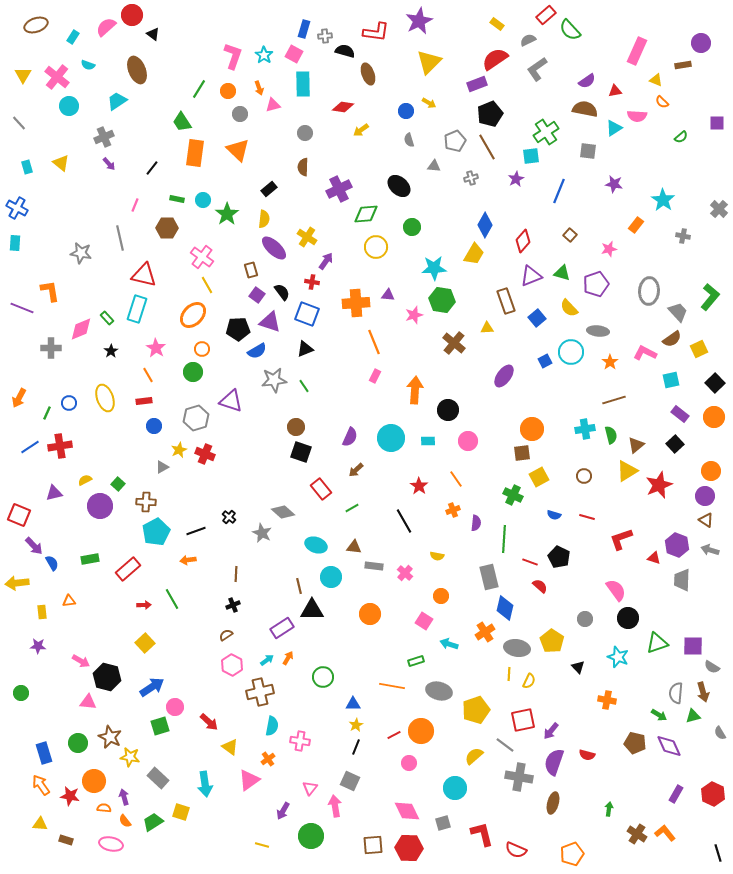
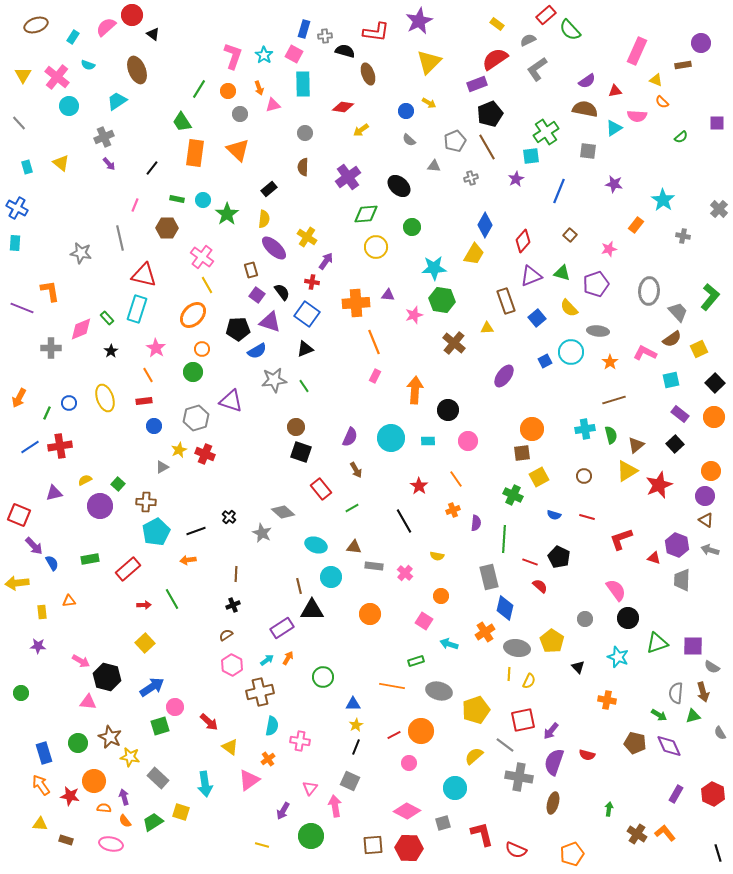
gray semicircle at (409, 140): rotated 32 degrees counterclockwise
purple cross at (339, 189): moved 9 px right, 12 px up; rotated 10 degrees counterclockwise
blue square at (307, 314): rotated 15 degrees clockwise
brown arrow at (356, 470): rotated 77 degrees counterclockwise
pink diamond at (407, 811): rotated 36 degrees counterclockwise
